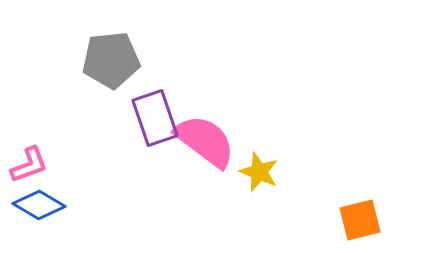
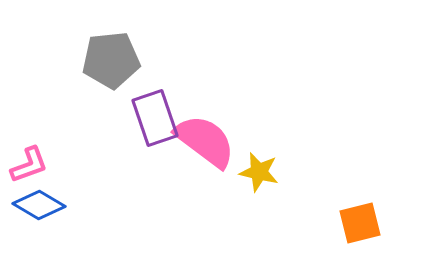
yellow star: rotated 9 degrees counterclockwise
orange square: moved 3 px down
